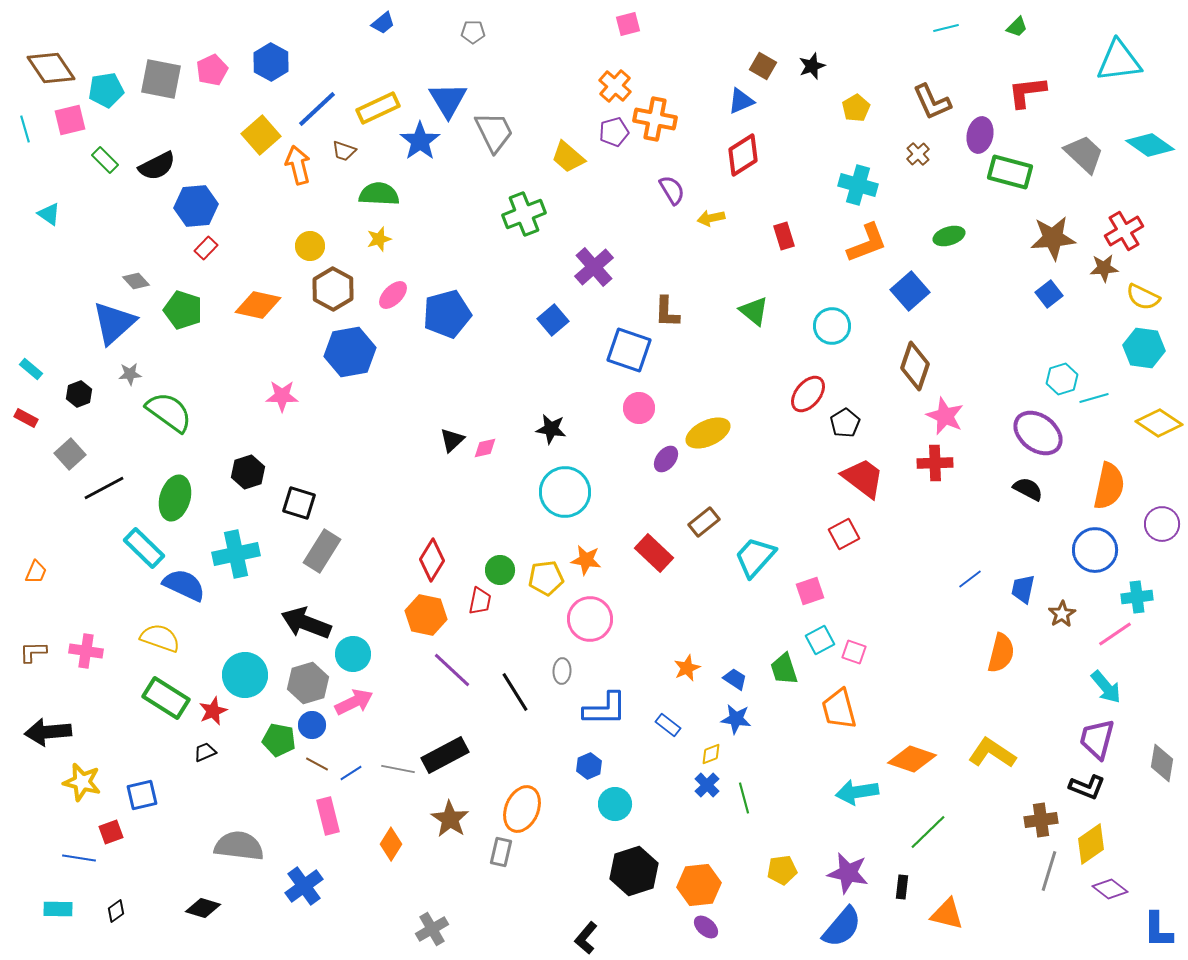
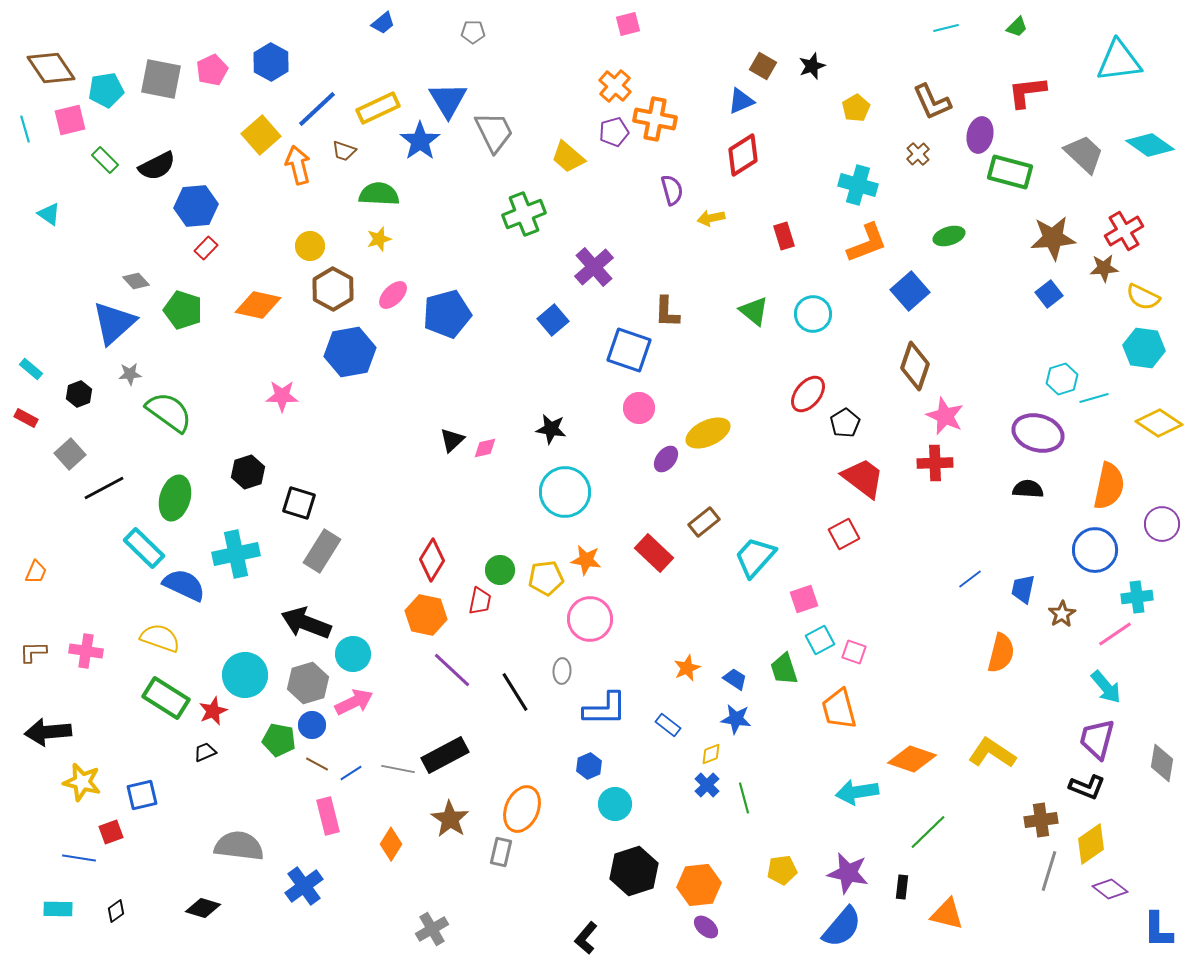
purple semicircle at (672, 190): rotated 16 degrees clockwise
cyan circle at (832, 326): moved 19 px left, 12 px up
purple ellipse at (1038, 433): rotated 21 degrees counterclockwise
black semicircle at (1028, 489): rotated 24 degrees counterclockwise
pink square at (810, 591): moved 6 px left, 8 px down
